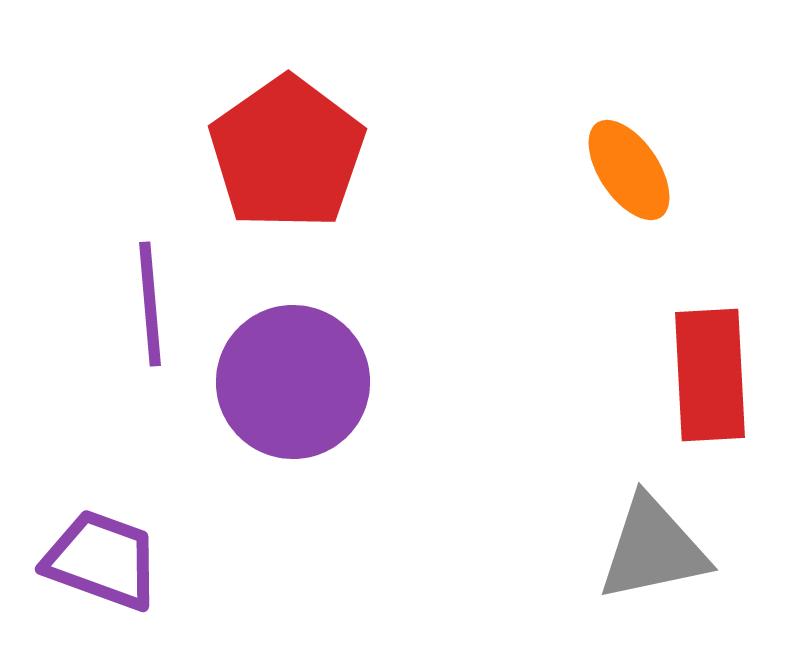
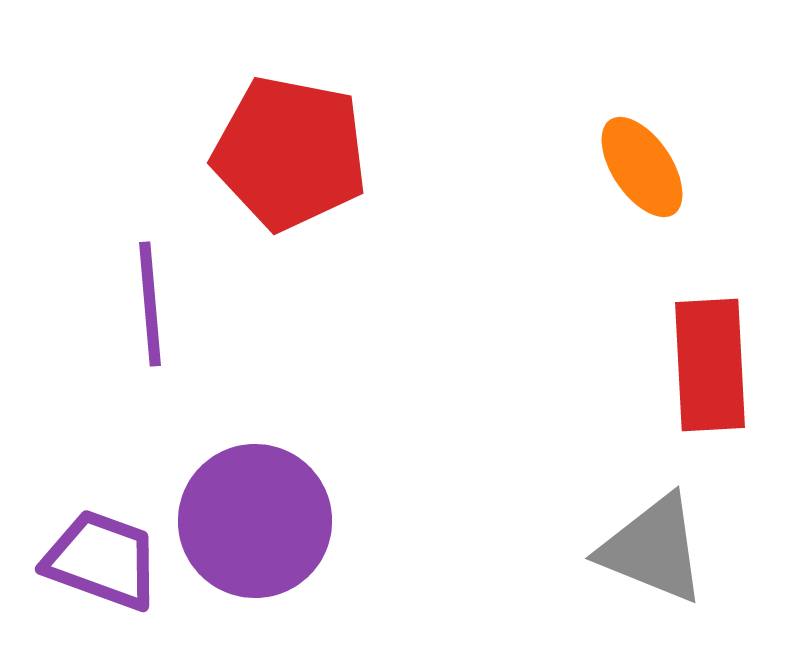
red pentagon: moved 3 px right; rotated 26 degrees counterclockwise
orange ellipse: moved 13 px right, 3 px up
red rectangle: moved 10 px up
purple circle: moved 38 px left, 139 px down
gray triangle: rotated 34 degrees clockwise
